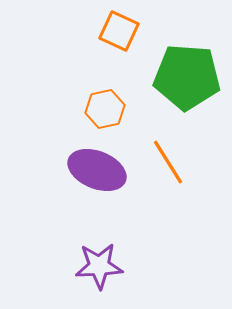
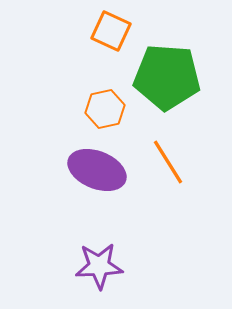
orange square: moved 8 px left
green pentagon: moved 20 px left
